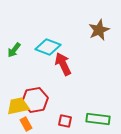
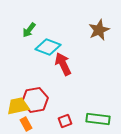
green arrow: moved 15 px right, 20 px up
red square: rotated 32 degrees counterclockwise
